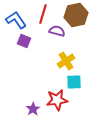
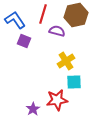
blue L-shape: moved 1 px left
